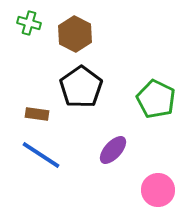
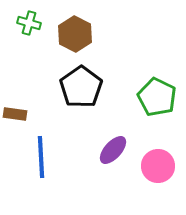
green pentagon: moved 1 px right, 2 px up
brown rectangle: moved 22 px left
blue line: moved 2 px down; rotated 54 degrees clockwise
pink circle: moved 24 px up
